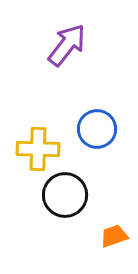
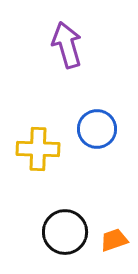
purple arrow: rotated 54 degrees counterclockwise
black circle: moved 37 px down
orange trapezoid: moved 4 px down
